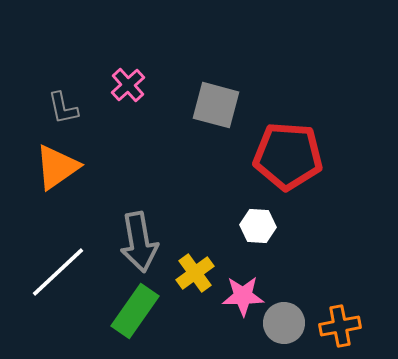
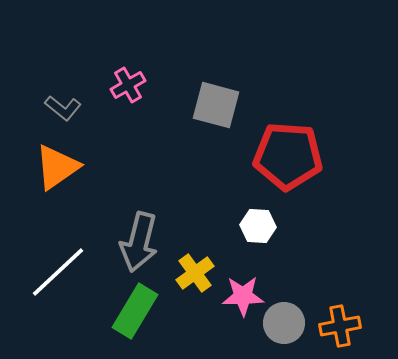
pink cross: rotated 12 degrees clockwise
gray L-shape: rotated 39 degrees counterclockwise
gray arrow: rotated 24 degrees clockwise
green rectangle: rotated 4 degrees counterclockwise
